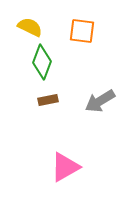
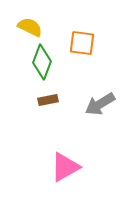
orange square: moved 12 px down
gray arrow: moved 3 px down
